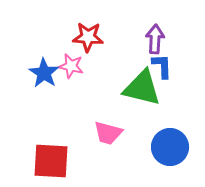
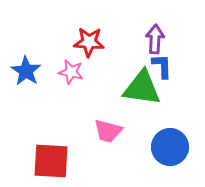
red star: moved 1 px right, 5 px down
pink star: moved 6 px down
blue star: moved 18 px left, 2 px up
green triangle: rotated 6 degrees counterclockwise
pink trapezoid: moved 2 px up
